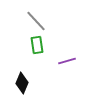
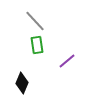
gray line: moved 1 px left
purple line: rotated 24 degrees counterclockwise
